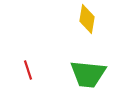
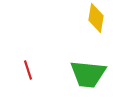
yellow diamond: moved 9 px right, 1 px up
